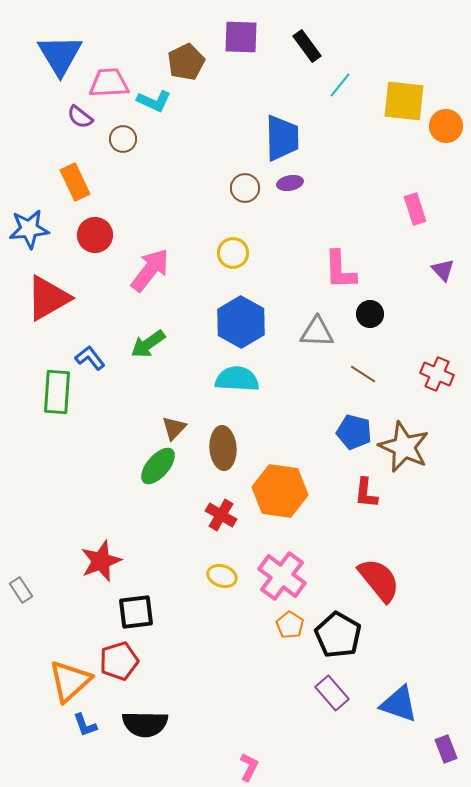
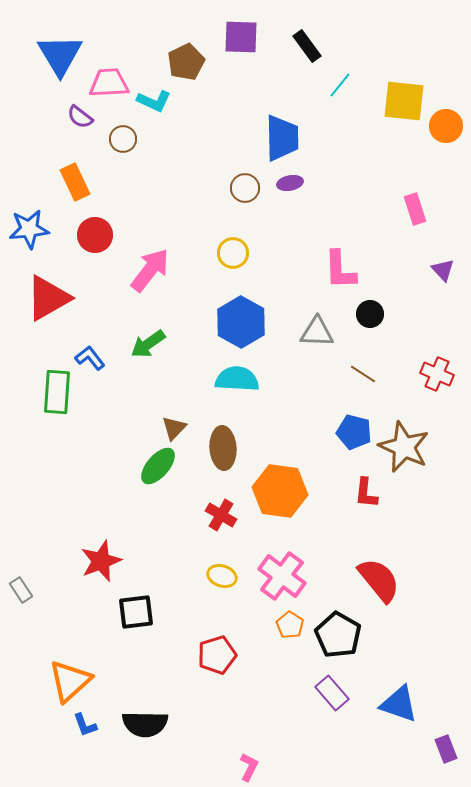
red pentagon at (119, 661): moved 98 px right, 6 px up
